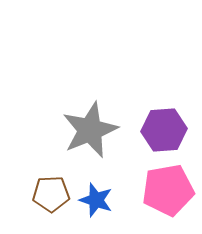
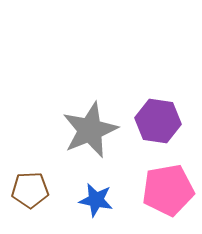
purple hexagon: moved 6 px left, 9 px up; rotated 12 degrees clockwise
brown pentagon: moved 21 px left, 4 px up
blue star: rotated 8 degrees counterclockwise
